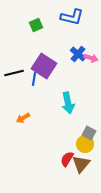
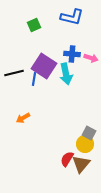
green square: moved 2 px left
blue cross: moved 6 px left; rotated 35 degrees counterclockwise
cyan arrow: moved 2 px left, 29 px up
